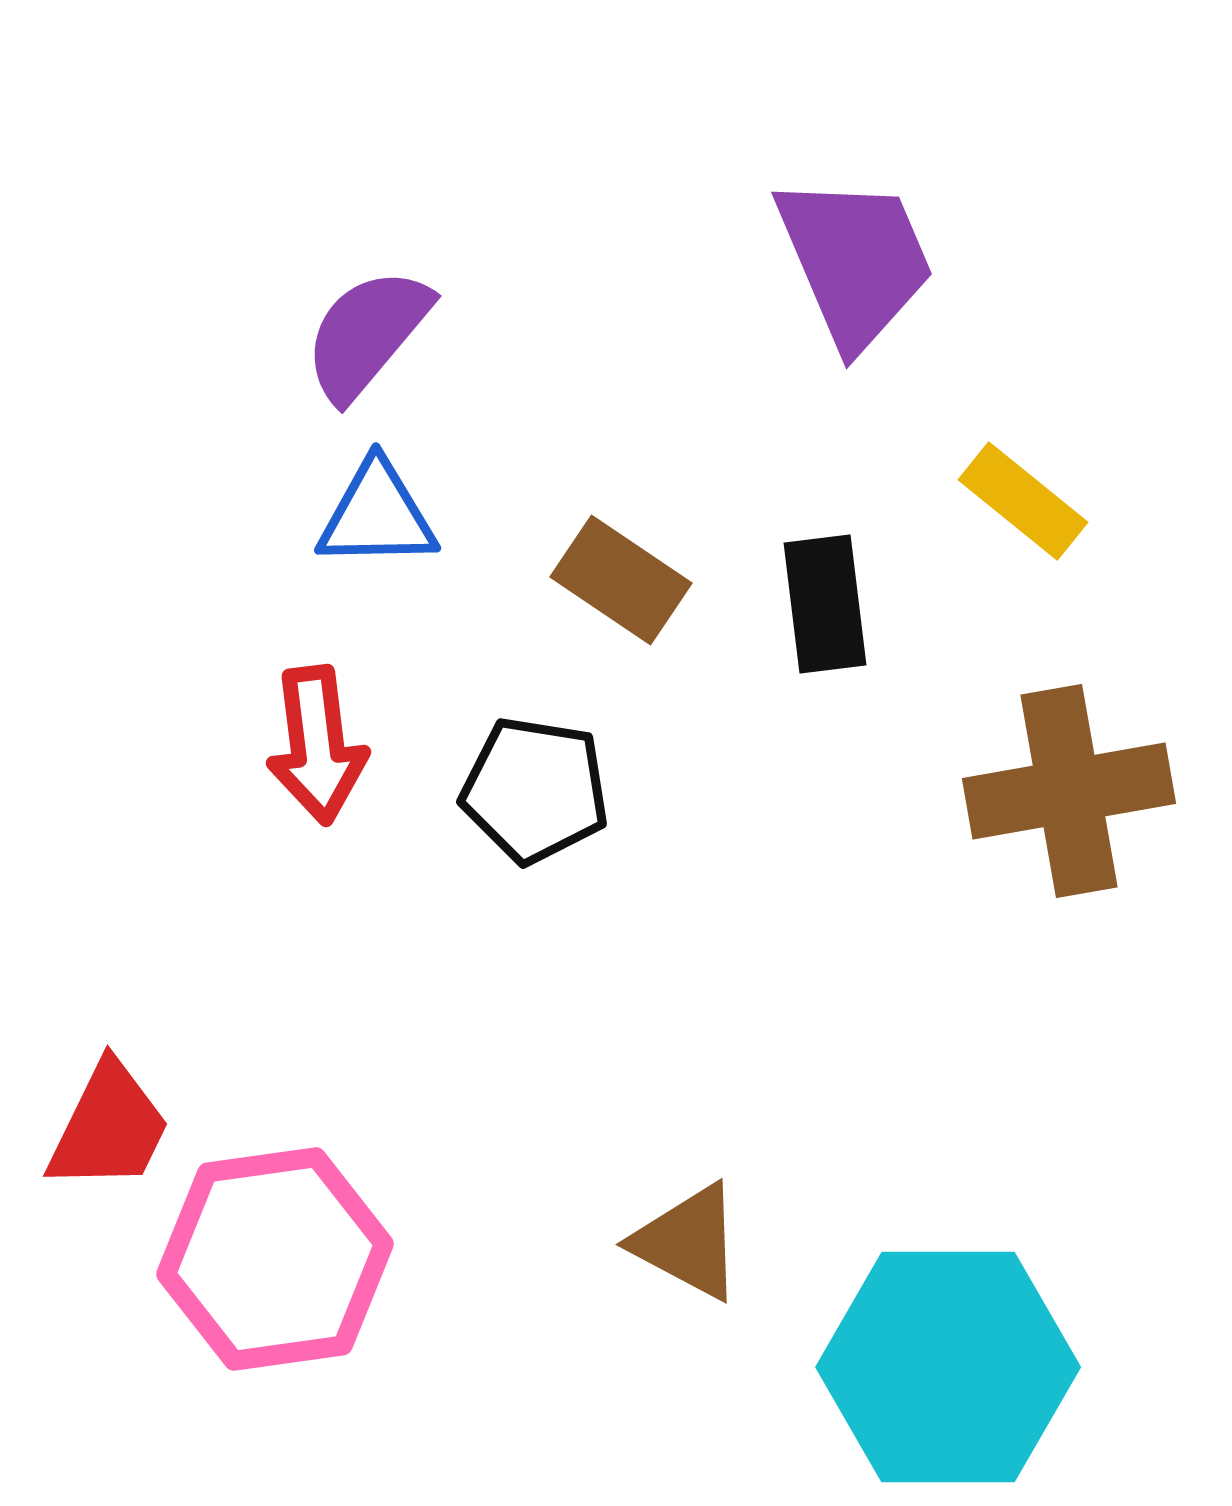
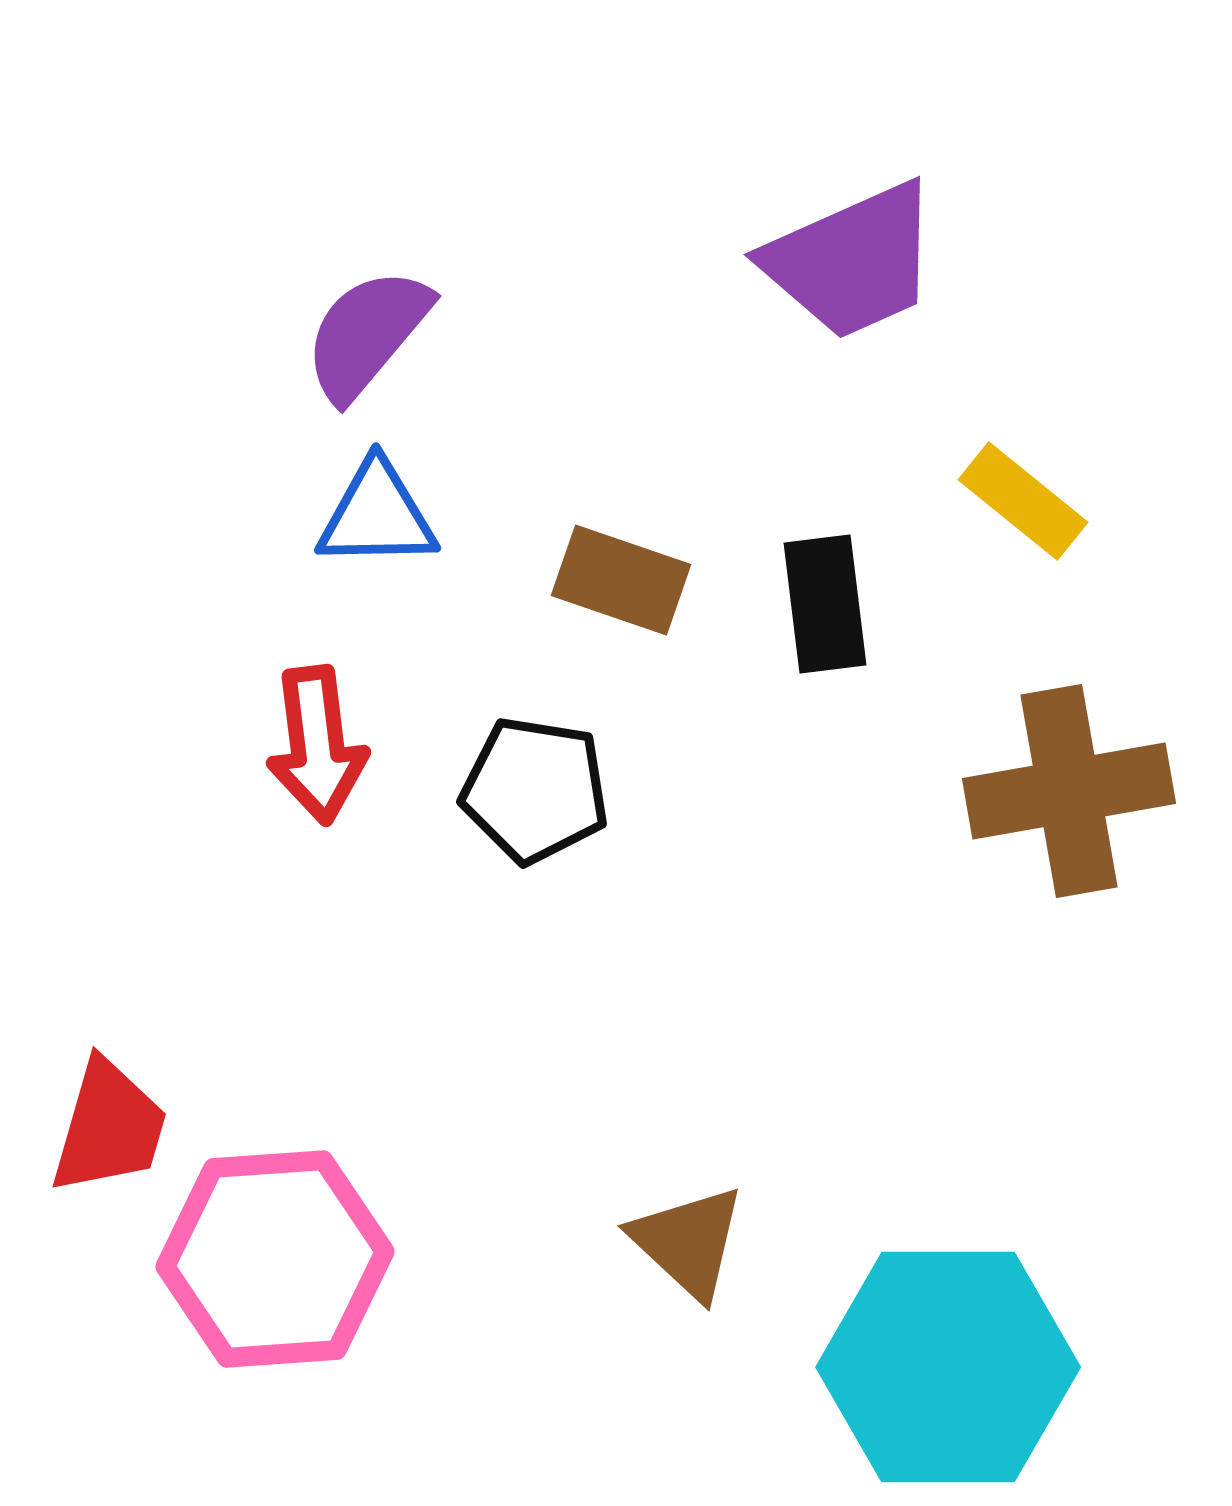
purple trapezoid: moved 3 px left; rotated 89 degrees clockwise
brown rectangle: rotated 15 degrees counterclockwise
red trapezoid: rotated 10 degrees counterclockwise
brown triangle: rotated 15 degrees clockwise
pink hexagon: rotated 4 degrees clockwise
